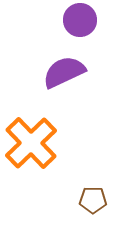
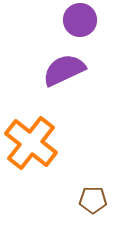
purple semicircle: moved 2 px up
orange cross: rotated 8 degrees counterclockwise
